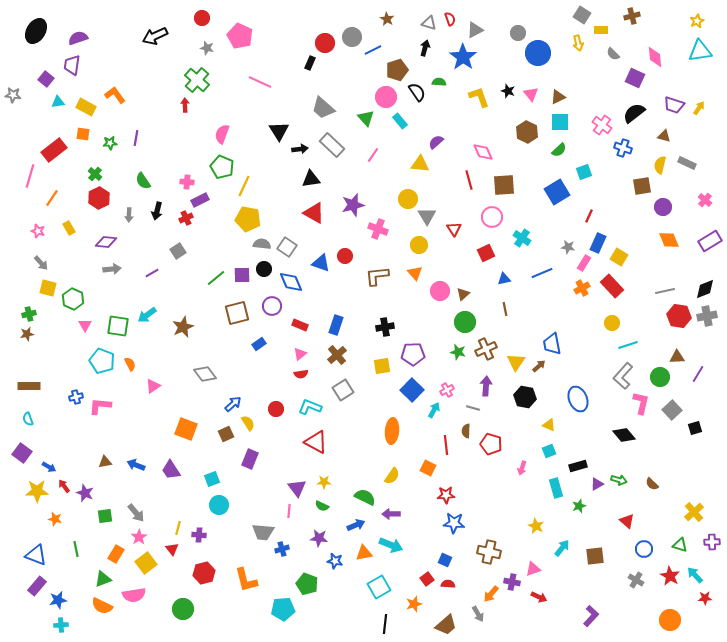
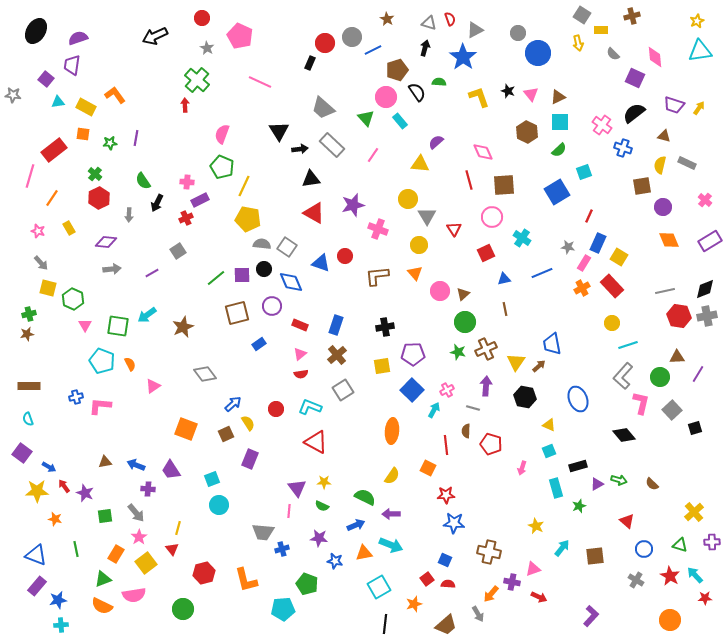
gray star at (207, 48): rotated 16 degrees clockwise
black arrow at (157, 211): moved 8 px up; rotated 12 degrees clockwise
purple cross at (199, 535): moved 51 px left, 46 px up
